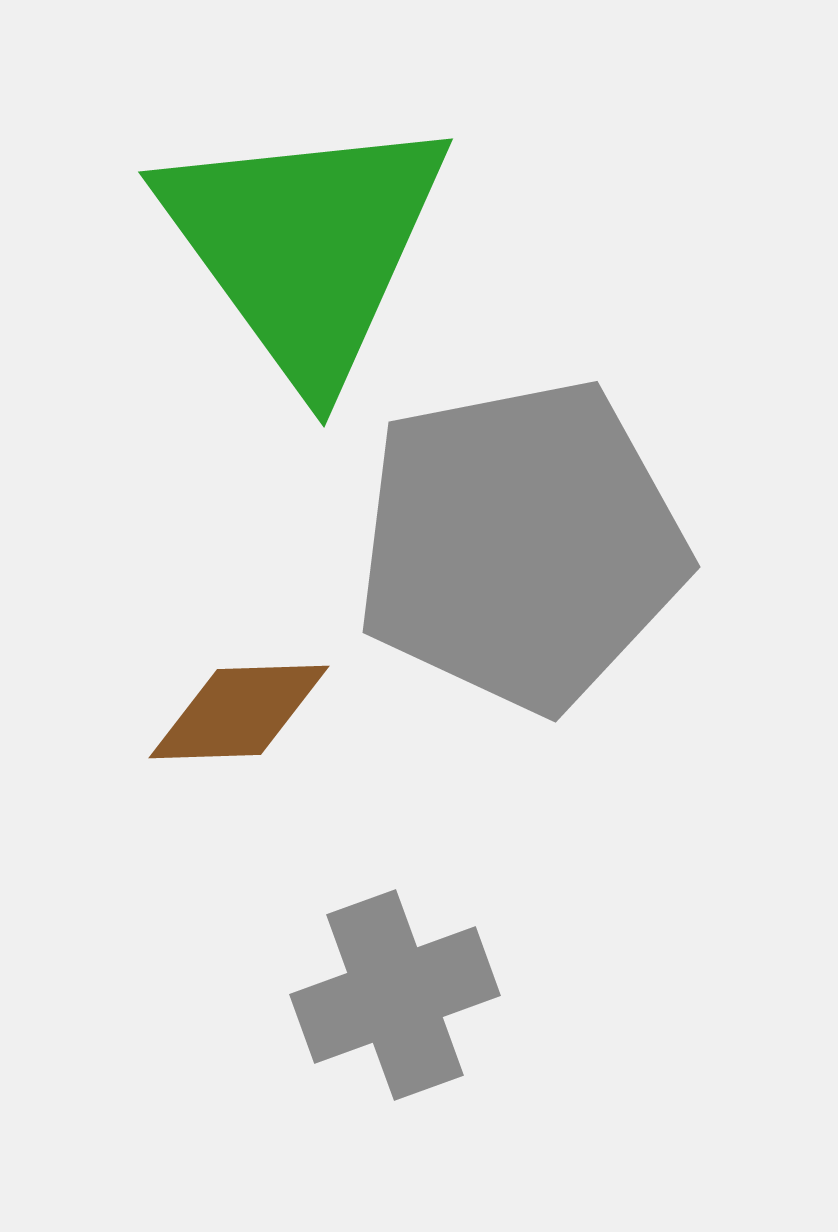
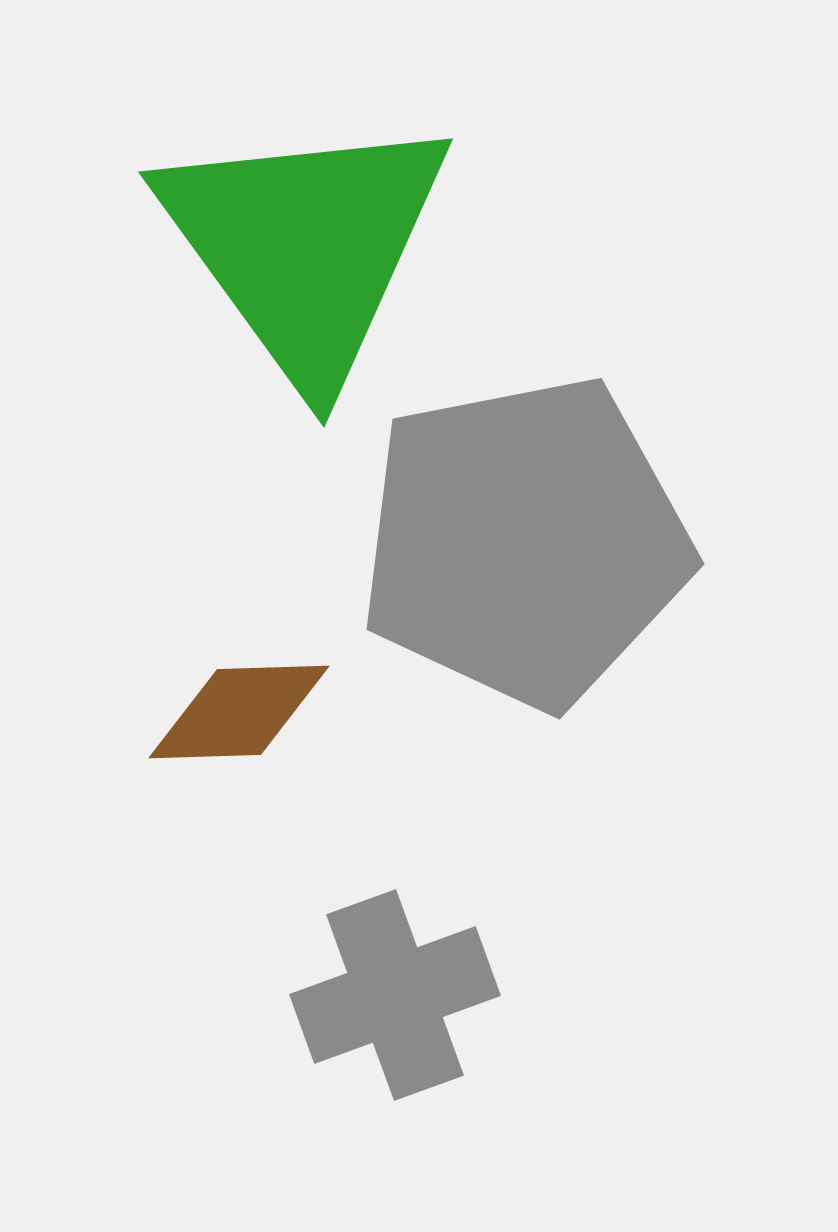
gray pentagon: moved 4 px right, 3 px up
